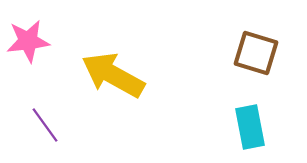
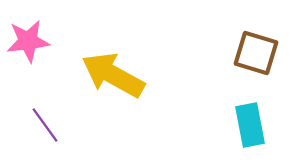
cyan rectangle: moved 2 px up
